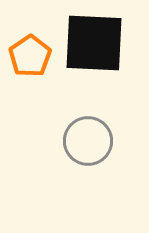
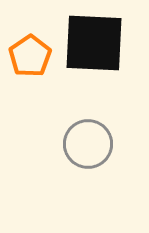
gray circle: moved 3 px down
